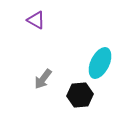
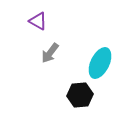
purple triangle: moved 2 px right, 1 px down
gray arrow: moved 7 px right, 26 px up
